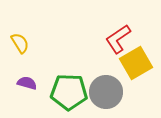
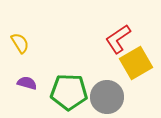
gray circle: moved 1 px right, 5 px down
